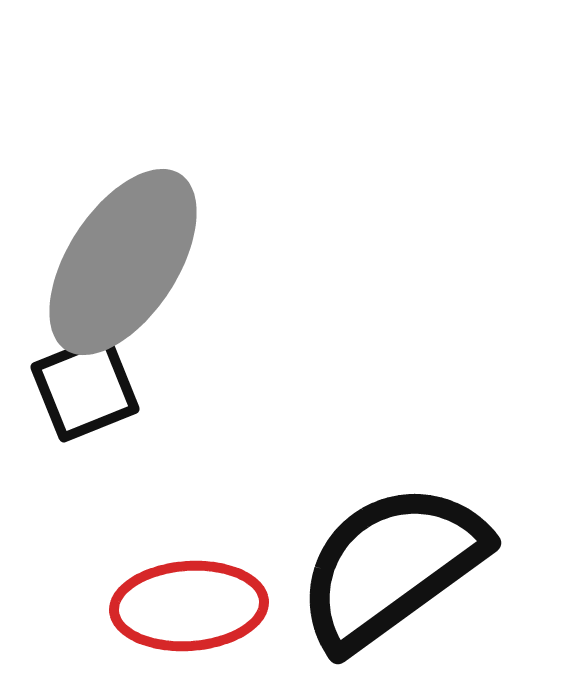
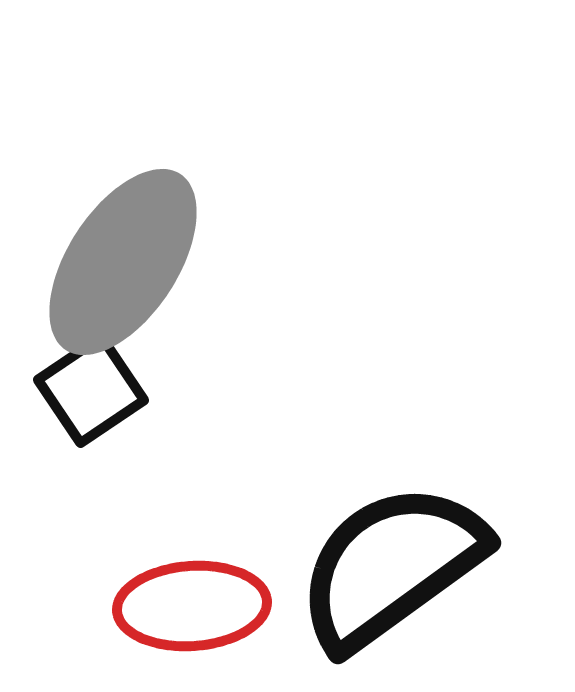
black square: moved 6 px right, 2 px down; rotated 12 degrees counterclockwise
red ellipse: moved 3 px right
